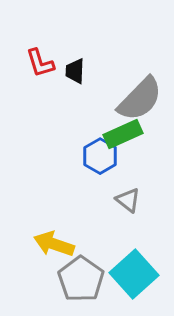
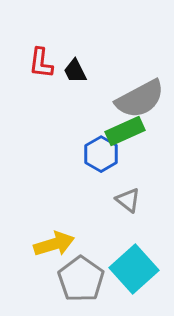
red L-shape: moved 1 px right; rotated 24 degrees clockwise
black trapezoid: rotated 28 degrees counterclockwise
gray semicircle: rotated 18 degrees clockwise
green rectangle: moved 2 px right, 3 px up
blue hexagon: moved 1 px right, 2 px up
yellow arrow: rotated 144 degrees clockwise
cyan square: moved 5 px up
